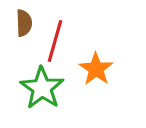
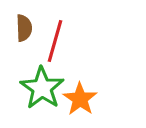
brown semicircle: moved 5 px down
orange star: moved 16 px left, 30 px down
